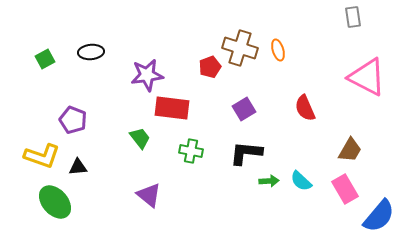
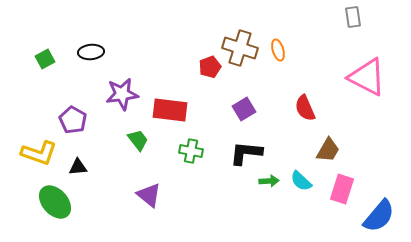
purple star: moved 25 px left, 19 px down
red rectangle: moved 2 px left, 2 px down
purple pentagon: rotated 8 degrees clockwise
green trapezoid: moved 2 px left, 2 px down
brown trapezoid: moved 22 px left
yellow L-shape: moved 3 px left, 3 px up
pink rectangle: moved 3 px left; rotated 48 degrees clockwise
